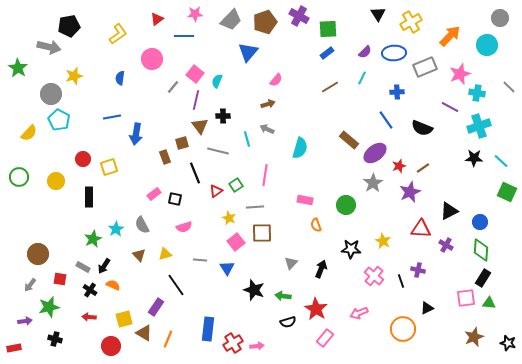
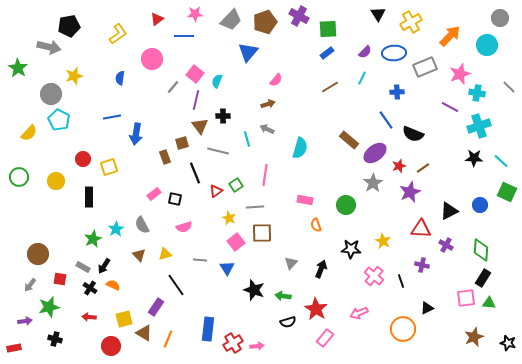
black semicircle at (422, 128): moved 9 px left, 6 px down
blue circle at (480, 222): moved 17 px up
purple cross at (418, 270): moved 4 px right, 5 px up
black cross at (90, 290): moved 2 px up
